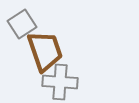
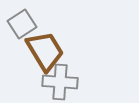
brown trapezoid: rotated 12 degrees counterclockwise
